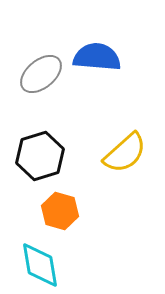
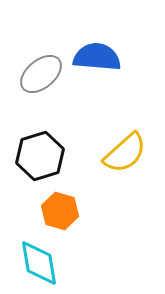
cyan diamond: moved 1 px left, 2 px up
